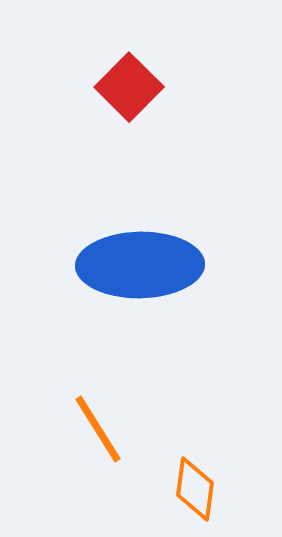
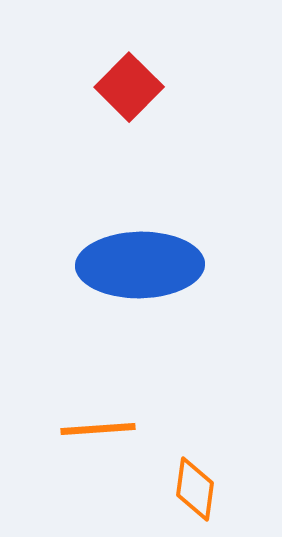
orange line: rotated 62 degrees counterclockwise
